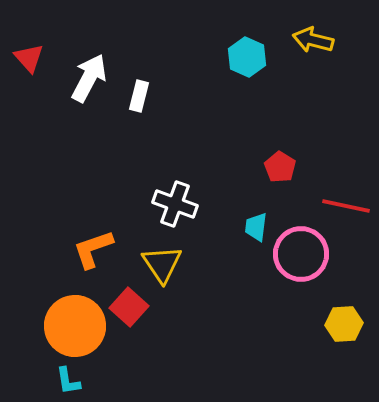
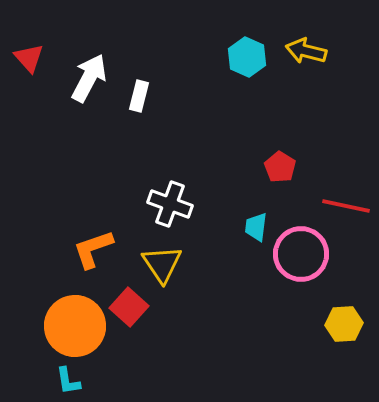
yellow arrow: moved 7 px left, 11 px down
white cross: moved 5 px left
